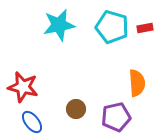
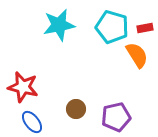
orange semicircle: moved 28 px up; rotated 28 degrees counterclockwise
